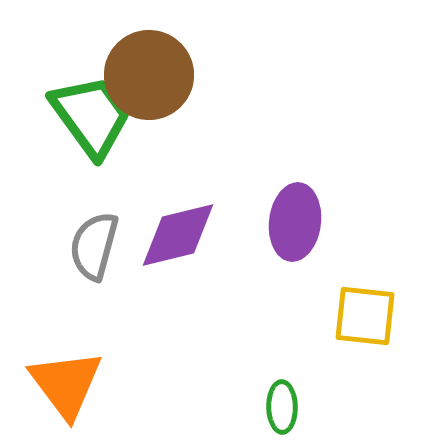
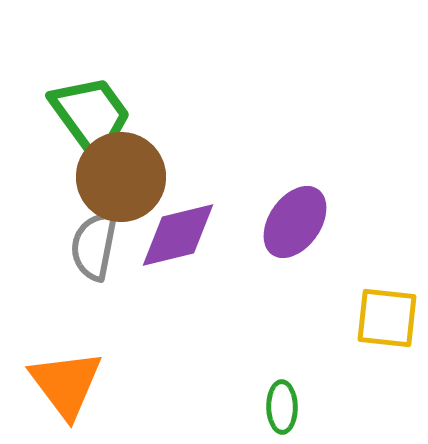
brown circle: moved 28 px left, 102 px down
purple ellipse: rotated 28 degrees clockwise
gray semicircle: rotated 4 degrees counterclockwise
yellow square: moved 22 px right, 2 px down
